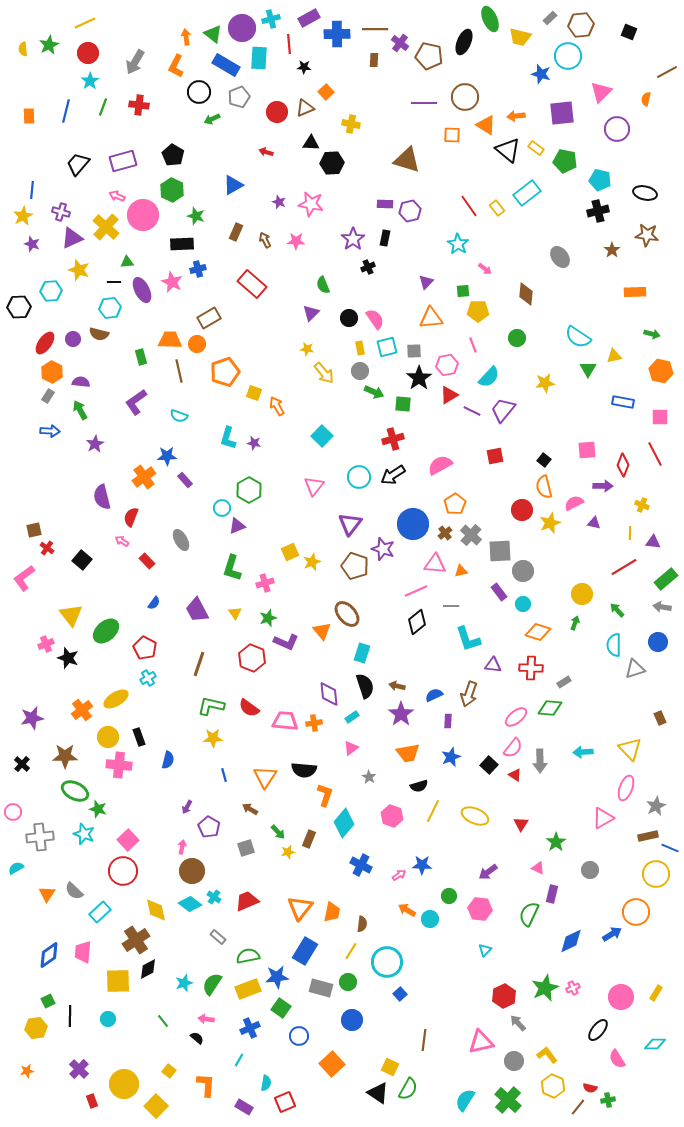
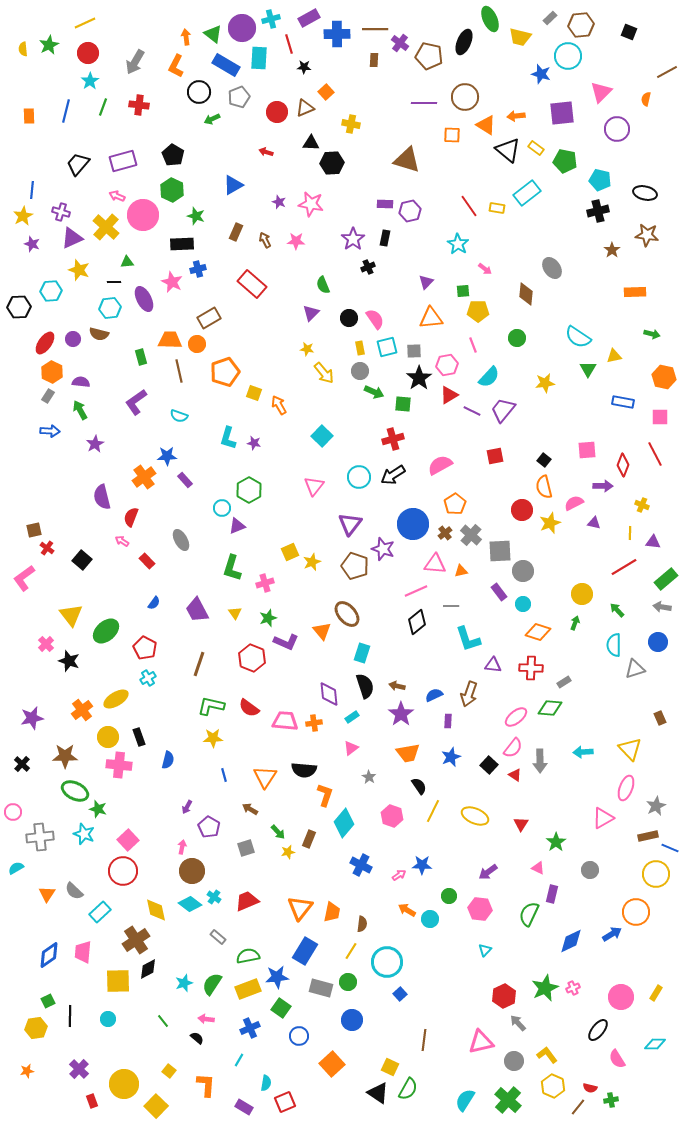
red line at (289, 44): rotated 12 degrees counterclockwise
yellow rectangle at (497, 208): rotated 42 degrees counterclockwise
gray ellipse at (560, 257): moved 8 px left, 11 px down
purple ellipse at (142, 290): moved 2 px right, 9 px down
orange hexagon at (661, 371): moved 3 px right, 6 px down
orange arrow at (277, 406): moved 2 px right, 1 px up
pink cross at (46, 644): rotated 21 degrees counterclockwise
black star at (68, 658): moved 1 px right, 3 px down
black semicircle at (419, 786): rotated 108 degrees counterclockwise
green cross at (608, 1100): moved 3 px right
